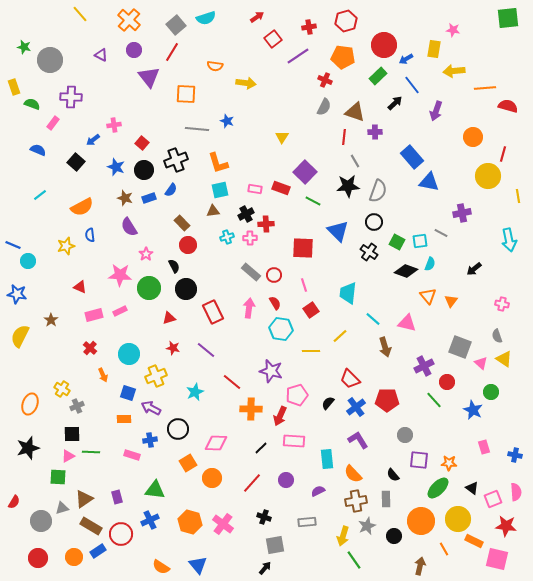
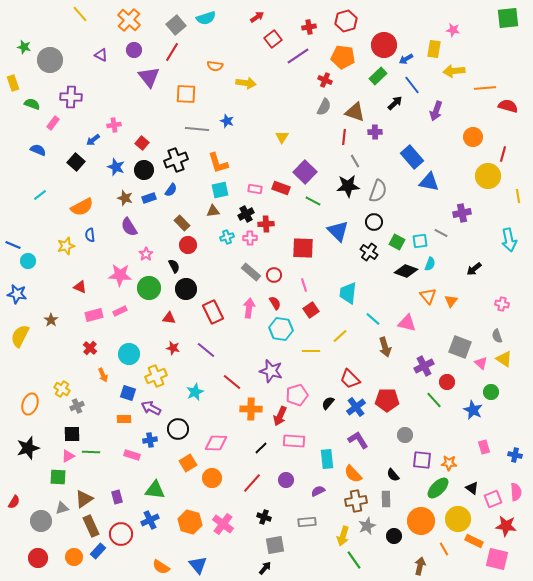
yellow rectangle at (14, 87): moved 1 px left, 4 px up
red triangle at (169, 318): rotated 24 degrees clockwise
purple square at (419, 460): moved 3 px right
brown rectangle at (91, 526): rotated 35 degrees clockwise
blue rectangle at (98, 551): rotated 14 degrees counterclockwise
